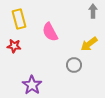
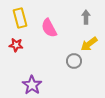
gray arrow: moved 7 px left, 6 px down
yellow rectangle: moved 1 px right, 1 px up
pink semicircle: moved 1 px left, 4 px up
red star: moved 2 px right, 1 px up
gray circle: moved 4 px up
